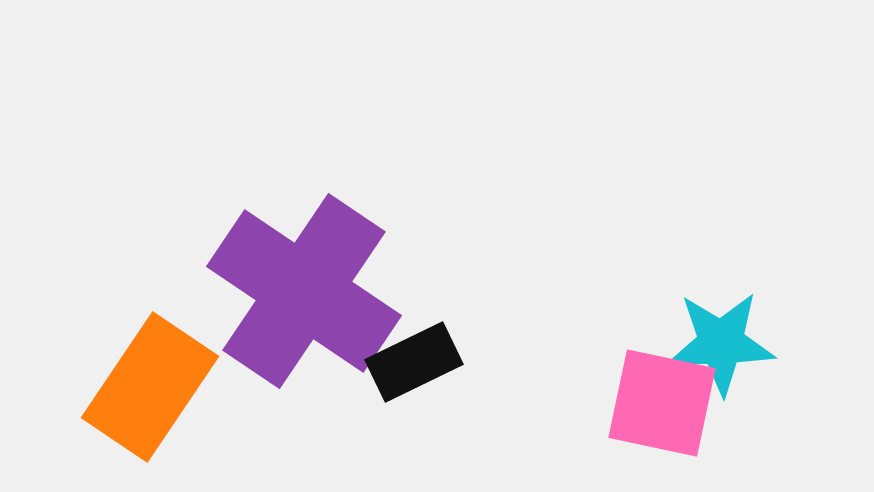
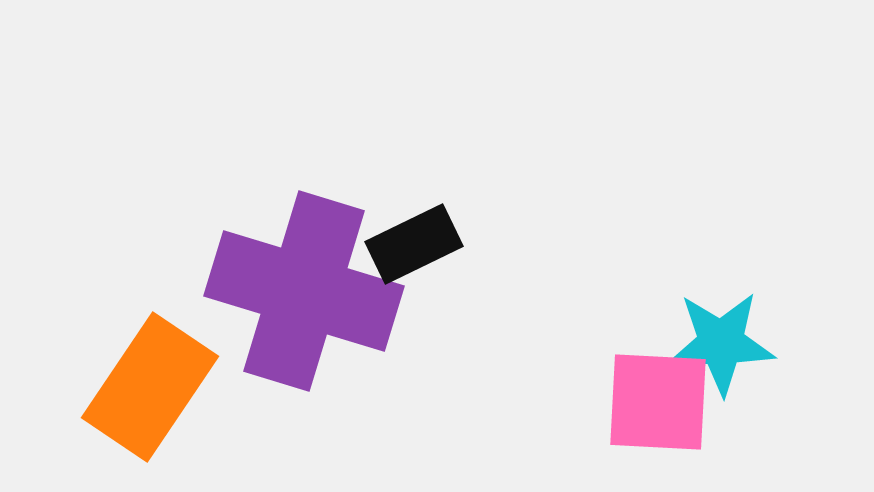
purple cross: rotated 17 degrees counterclockwise
black rectangle: moved 118 px up
pink square: moved 4 px left, 1 px up; rotated 9 degrees counterclockwise
